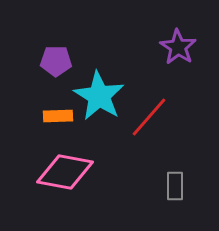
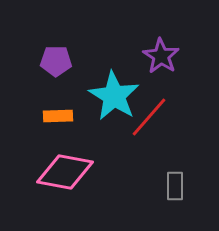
purple star: moved 17 px left, 9 px down
cyan star: moved 15 px right
